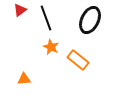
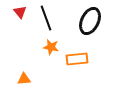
red triangle: moved 2 px down; rotated 32 degrees counterclockwise
black ellipse: moved 1 px down
orange star: rotated 14 degrees counterclockwise
orange rectangle: moved 1 px left, 1 px up; rotated 45 degrees counterclockwise
